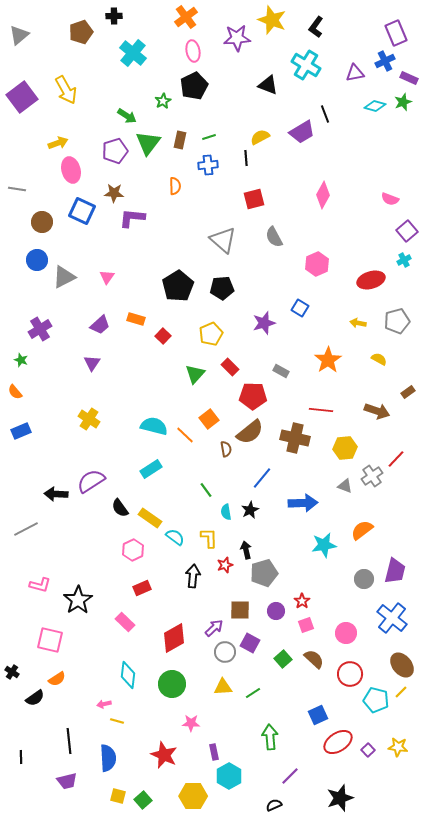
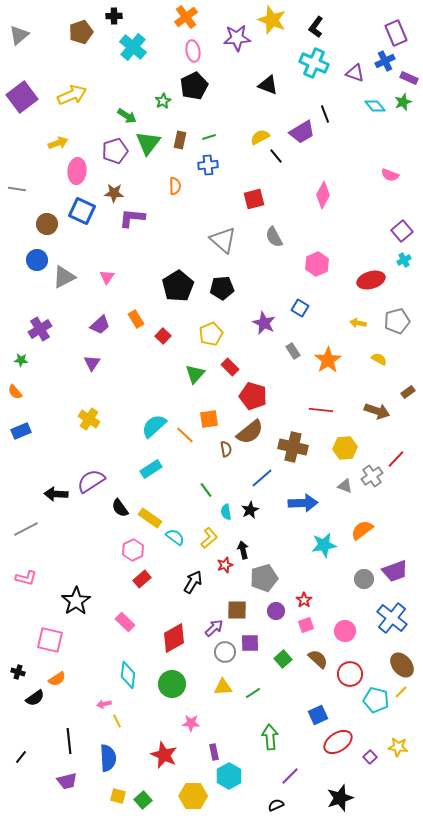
cyan cross at (133, 53): moved 6 px up
cyan cross at (306, 65): moved 8 px right, 2 px up; rotated 8 degrees counterclockwise
purple triangle at (355, 73): rotated 30 degrees clockwise
yellow arrow at (66, 90): moved 6 px right, 5 px down; rotated 84 degrees counterclockwise
cyan diamond at (375, 106): rotated 35 degrees clockwise
black line at (246, 158): moved 30 px right, 2 px up; rotated 35 degrees counterclockwise
pink ellipse at (71, 170): moved 6 px right, 1 px down; rotated 20 degrees clockwise
pink semicircle at (390, 199): moved 24 px up
brown circle at (42, 222): moved 5 px right, 2 px down
purple square at (407, 231): moved 5 px left
orange rectangle at (136, 319): rotated 42 degrees clockwise
purple star at (264, 323): rotated 30 degrees counterclockwise
green star at (21, 360): rotated 16 degrees counterclockwise
gray rectangle at (281, 371): moved 12 px right, 20 px up; rotated 28 degrees clockwise
red pentagon at (253, 396): rotated 16 degrees clockwise
orange square at (209, 419): rotated 30 degrees clockwise
cyan semicircle at (154, 426): rotated 56 degrees counterclockwise
brown cross at (295, 438): moved 2 px left, 9 px down
blue line at (262, 478): rotated 10 degrees clockwise
yellow L-shape at (209, 538): rotated 50 degrees clockwise
black arrow at (246, 550): moved 3 px left
purple trapezoid at (395, 571): rotated 56 degrees clockwise
gray pentagon at (264, 573): moved 5 px down
black arrow at (193, 576): moved 6 px down; rotated 25 degrees clockwise
pink L-shape at (40, 585): moved 14 px left, 7 px up
red rectangle at (142, 588): moved 9 px up; rotated 18 degrees counterclockwise
black star at (78, 600): moved 2 px left, 1 px down
red star at (302, 601): moved 2 px right, 1 px up
brown square at (240, 610): moved 3 px left
pink circle at (346, 633): moved 1 px left, 2 px up
purple square at (250, 643): rotated 30 degrees counterclockwise
brown semicircle at (314, 659): moved 4 px right
black cross at (12, 672): moved 6 px right; rotated 16 degrees counterclockwise
yellow line at (117, 721): rotated 48 degrees clockwise
purple square at (368, 750): moved 2 px right, 7 px down
black line at (21, 757): rotated 40 degrees clockwise
black semicircle at (274, 805): moved 2 px right
